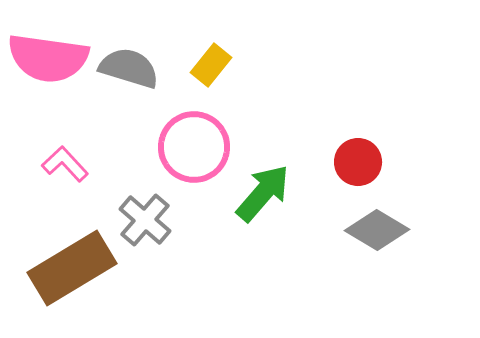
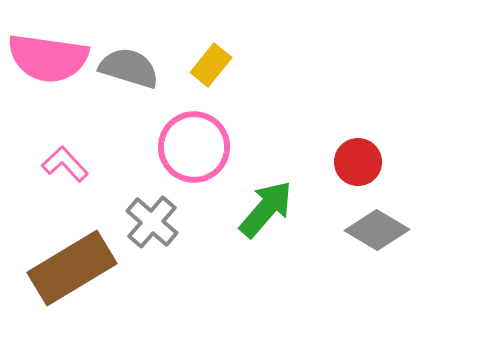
green arrow: moved 3 px right, 16 px down
gray cross: moved 7 px right, 2 px down
